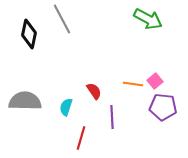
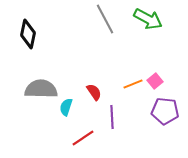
gray line: moved 43 px right
black diamond: moved 1 px left
orange line: rotated 30 degrees counterclockwise
red semicircle: moved 1 px down
gray semicircle: moved 16 px right, 12 px up
purple pentagon: moved 2 px right, 4 px down
red line: moved 2 px right; rotated 40 degrees clockwise
